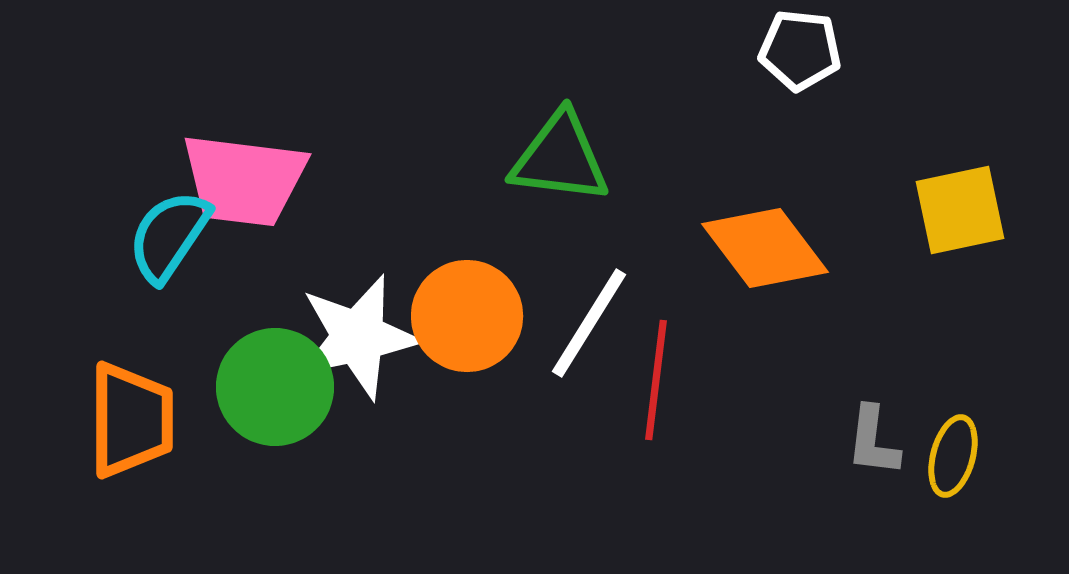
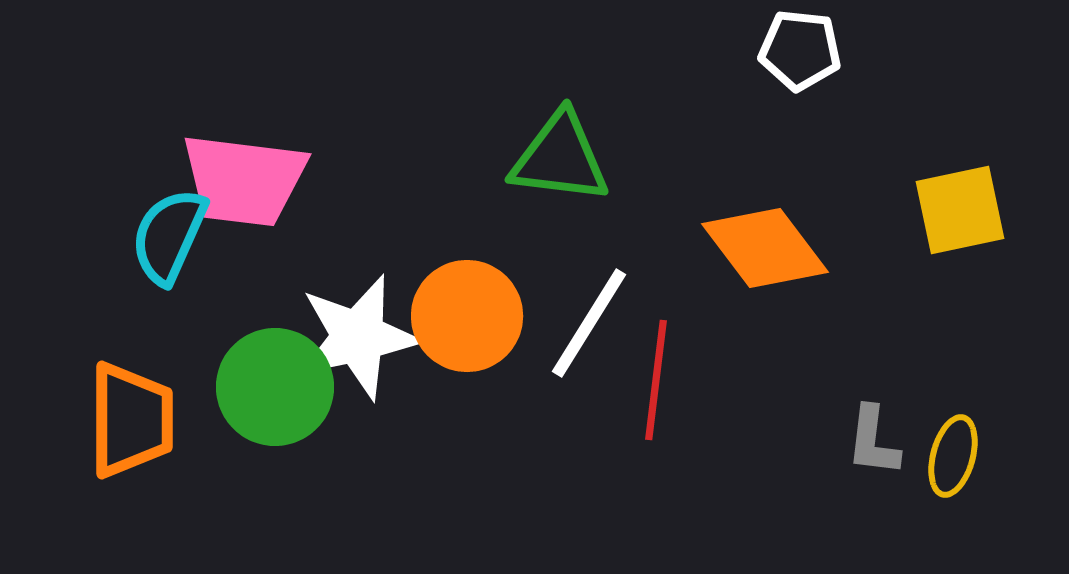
cyan semicircle: rotated 10 degrees counterclockwise
